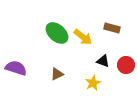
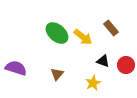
brown rectangle: moved 1 px left; rotated 35 degrees clockwise
brown triangle: rotated 24 degrees counterclockwise
